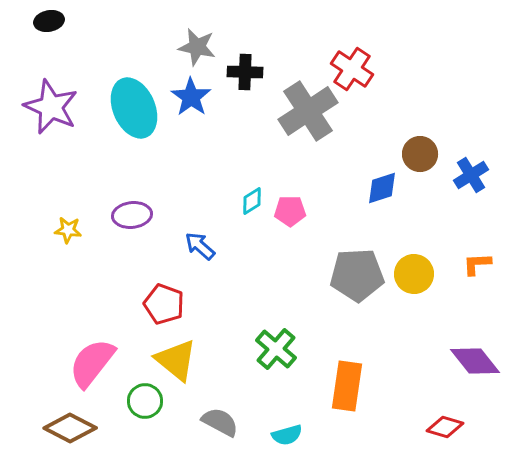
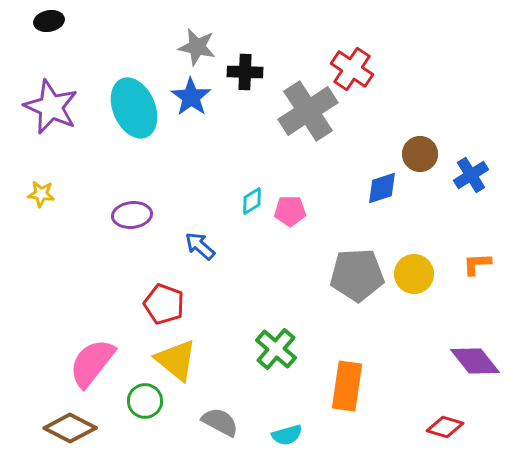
yellow star: moved 27 px left, 36 px up
